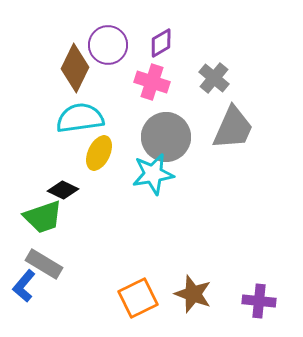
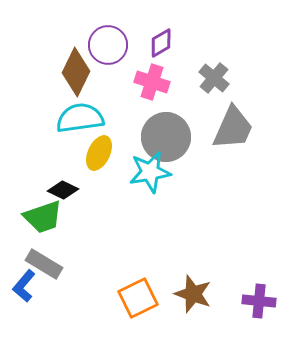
brown diamond: moved 1 px right, 4 px down
cyan star: moved 3 px left, 2 px up
